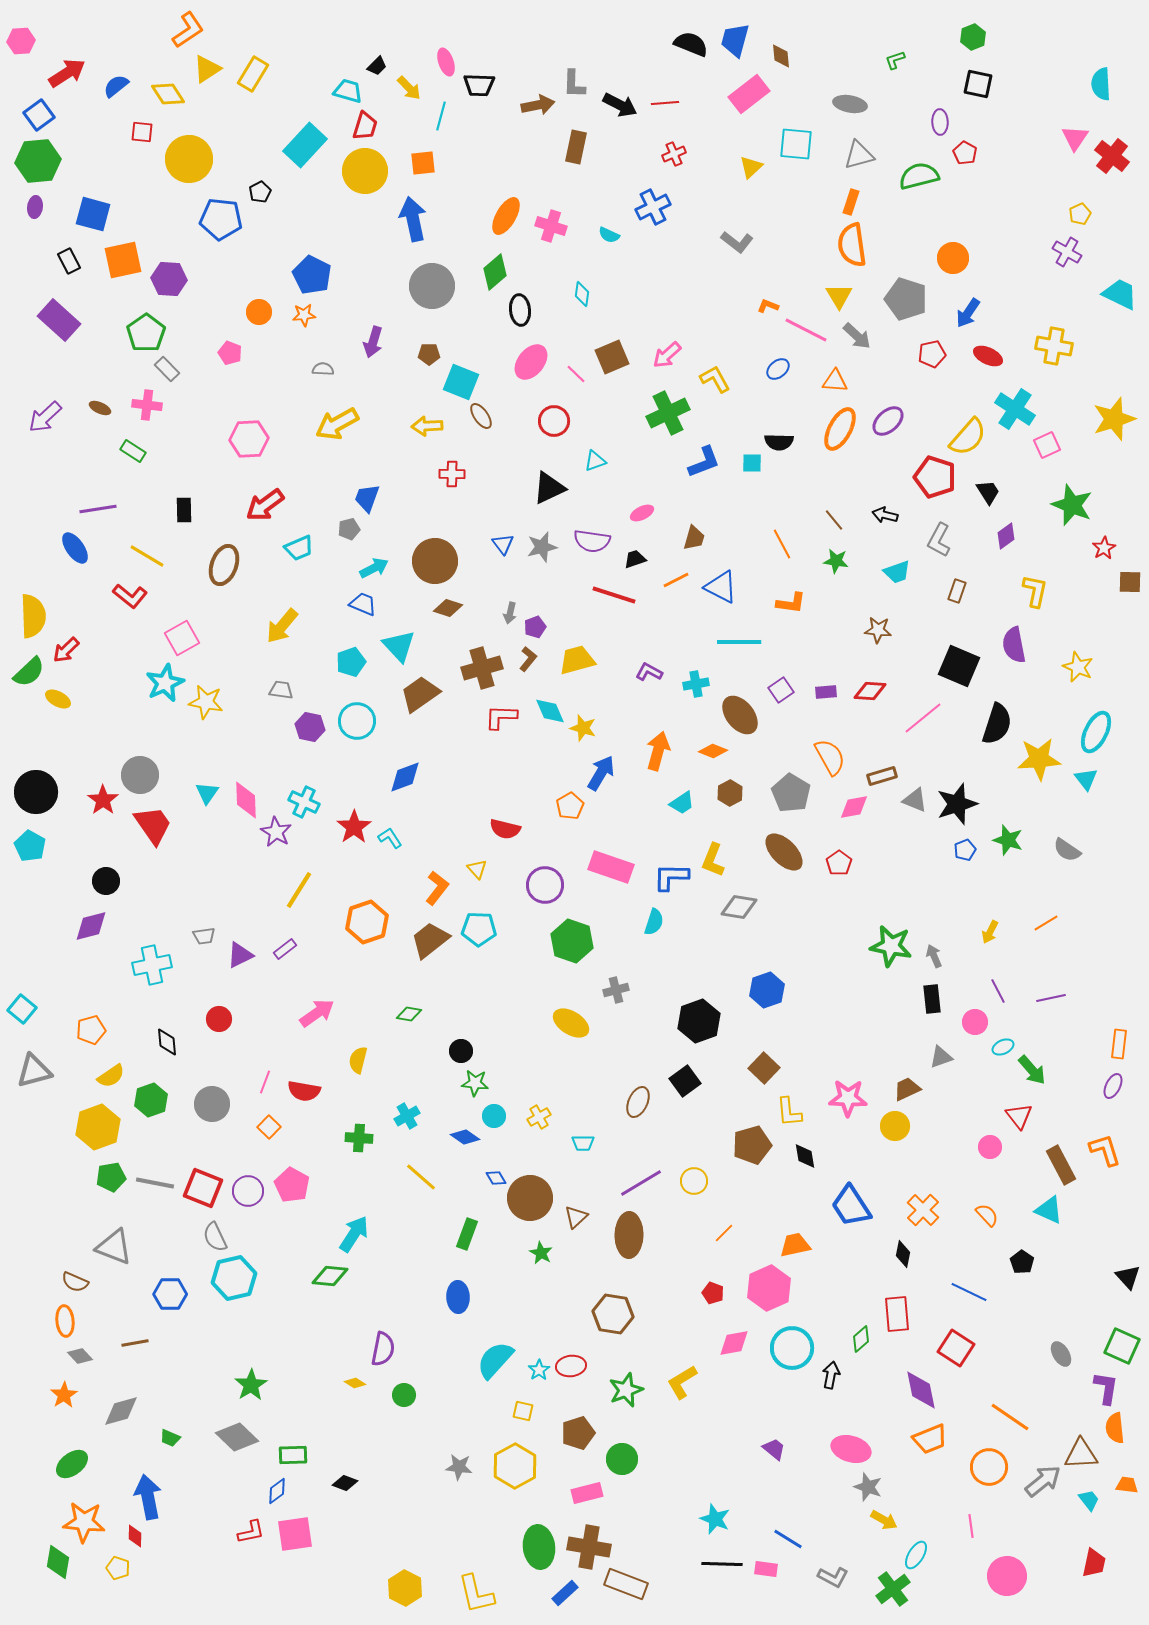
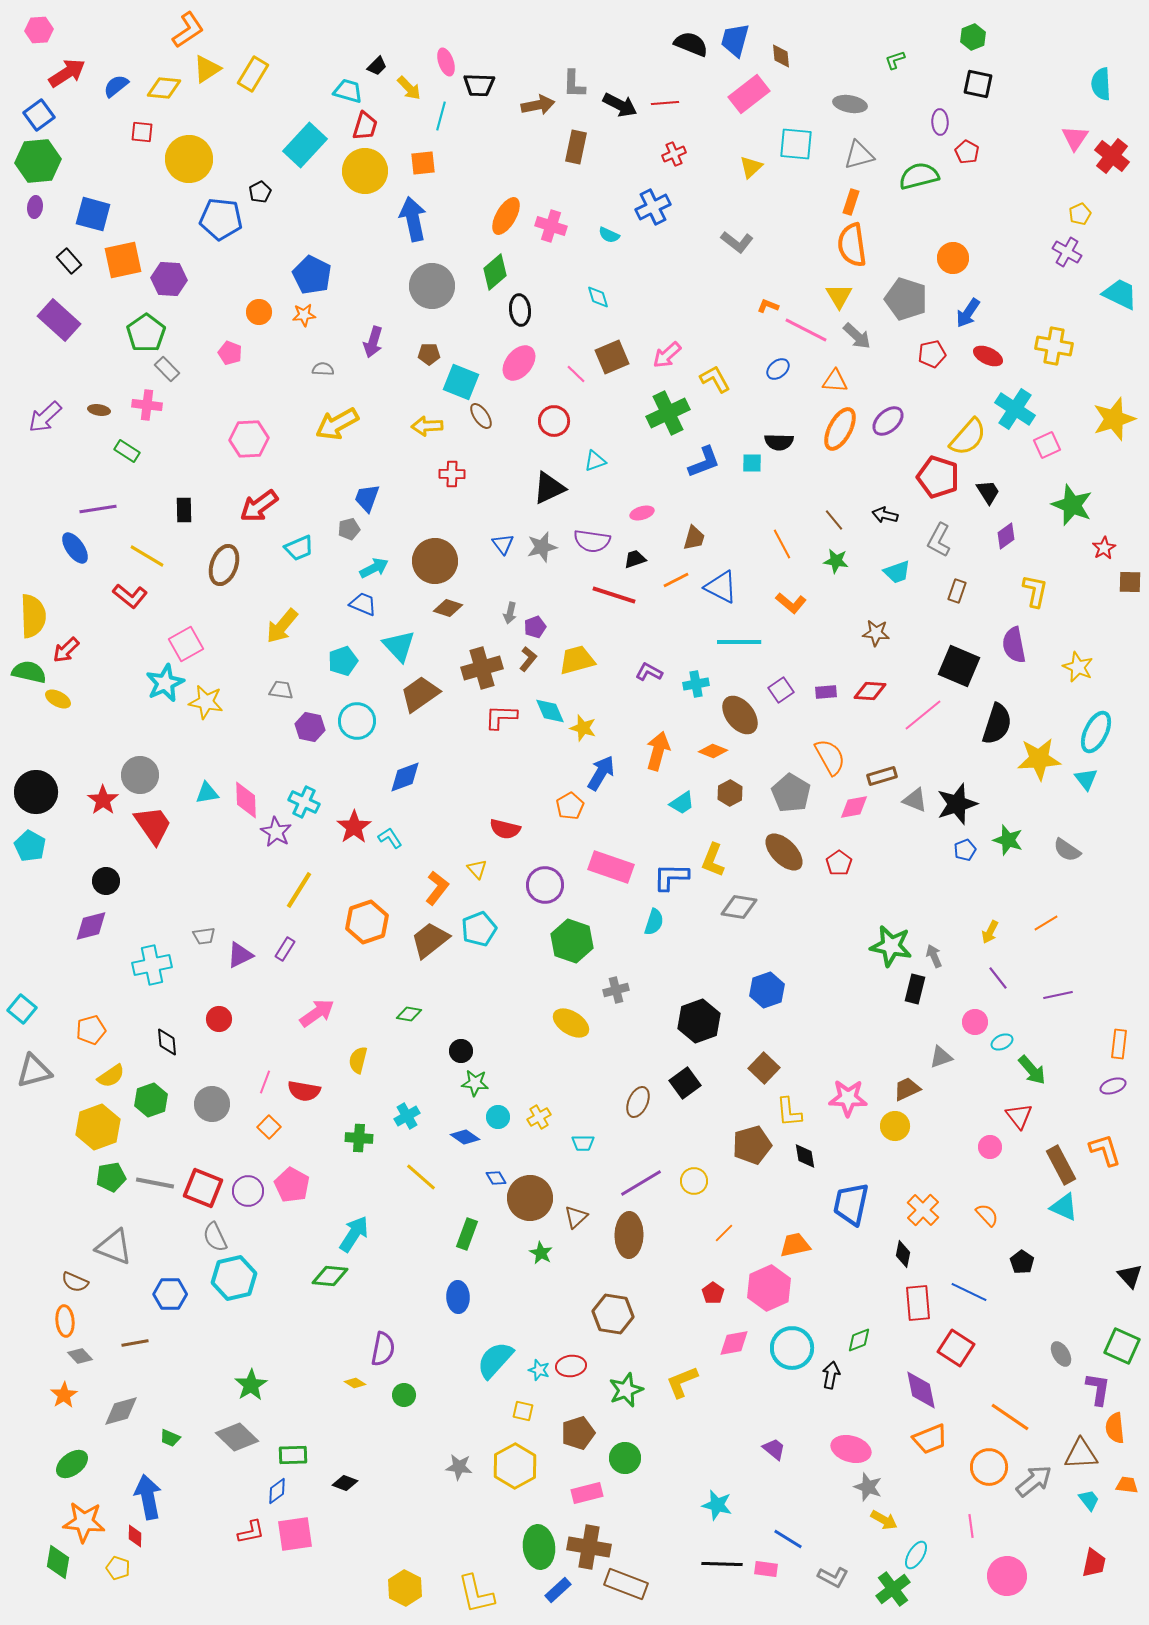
pink hexagon at (21, 41): moved 18 px right, 11 px up
yellow diamond at (168, 94): moved 4 px left, 6 px up; rotated 52 degrees counterclockwise
red pentagon at (965, 153): moved 2 px right, 1 px up
black rectangle at (69, 261): rotated 15 degrees counterclockwise
cyan diamond at (582, 294): moved 16 px right, 3 px down; rotated 25 degrees counterclockwise
pink ellipse at (531, 362): moved 12 px left, 1 px down
brown ellipse at (100, 408): moved 1 px left, 2 px down; rotated 15 degrees counterclockwise
green rectangle at (133, 451): moved 6 px left
red pentagon at (935, 477): moved 3 px right
red arrow at (265, 505): moved 6 px left, 1 px down
pink ellipse at (642, 513): rotated 10 degrees clockwise
orange L-shape at (791, 603): rotated 32 degrees clockwise
brown star at (878, 630): moved 2 px left, 3 px down
pink square at (182, 638): moved 4 px right, 6 px down
cyan pentagon at (351, 662): moved 8 px left, 1 px up
green semicircle at (29, 672): rotated 124 degrees counterclockwise
pink line at (923, 718): moved 3 px up
cyan triangle at (207, 793): rotated 45 degrees clockwise
cyan pentagon at (479, 929): rotated 24 degrees counterclockwise
purple rectangle at (285, 949): rotated 20 degrees counterclockwise
purple line at (998, 991): moved 13 px up; rotated 10 degrees counterclockwise
purple line at (1051, 998): moved 7 px right, 3 px up
black rectangle at (932, 999): moved 17 px left, 10 px up; rotated 20 degrees clockwise
cyan ellipse at (1003, 1047): moved 1 px left, 5 px up
black square at (685, 1081): moved 2 px down
purple ellipse at (1113, 1086): rotated 45 degrees clockwise
cyan circle at (494, 1116): moved 4 px right, 1 px down
blue trapezoid at (851, 1206): moved 2 px up; rotated 45 degrees clockwise
cyan triangle at (1049, 1210): moved 15 px right, 3 px up
black triangle at (1128, 1277): moved 2 px right, 1 px up
red pentagon at (713, 1293): rotated 15 degrees clockwise
red rectangle at (897, 1314): moved 21 px right, 11 px up
green diamond at (861, 1339): moved 2 px left, 1 px down; rotated 20 degrees clockwise
cyan star at (539, 1370): rotated 20 degrees counterclockwise
yellow L-shape at (682, 1382): rotated 9 degrees clockwise
purple L-shape at (1106, 1388): moved 8 px left, 1 px down
green circle at (622, 1459): moved 3 px right, 1 px up
gray arrow at (1043, 1481): moved 9 px left
cyan star at (715, 1519): moved 2 px right, 14 px up; rotated 8 degrees counterclockwise
blue rectangle at (565, 1593): moved 7 px left, 3 px up
